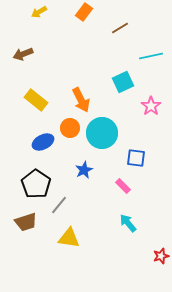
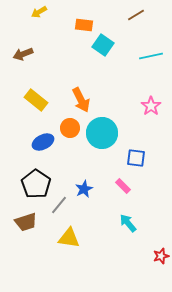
orange rectangle: moved 13 px down; rotated 60 degrees clockwise
brown line: moved 16 px right, 13 px up
cyan square: moved 20 px left, 37 px up; rotated 30 degrees counterclockwise
blue star: moved 19 px down
